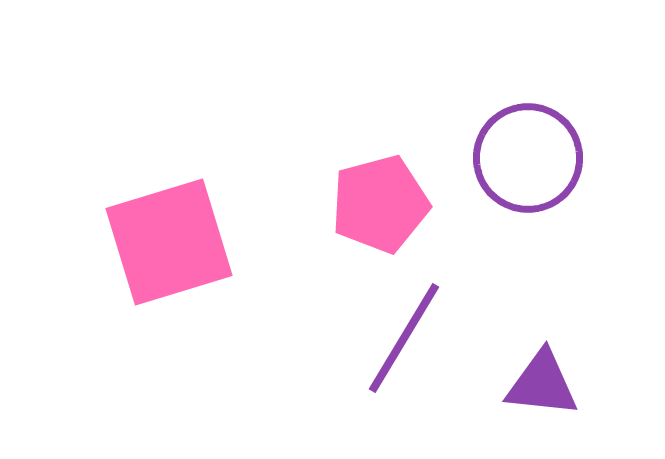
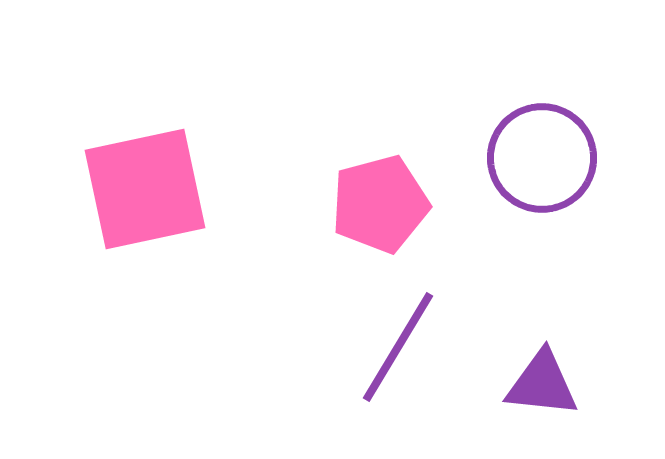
purple circle: moved 14 px right
pink square: moved 24 px left, 53 px up; rotated 5 degrees clockwise
purple line: moved 6 px left, 9 px down
